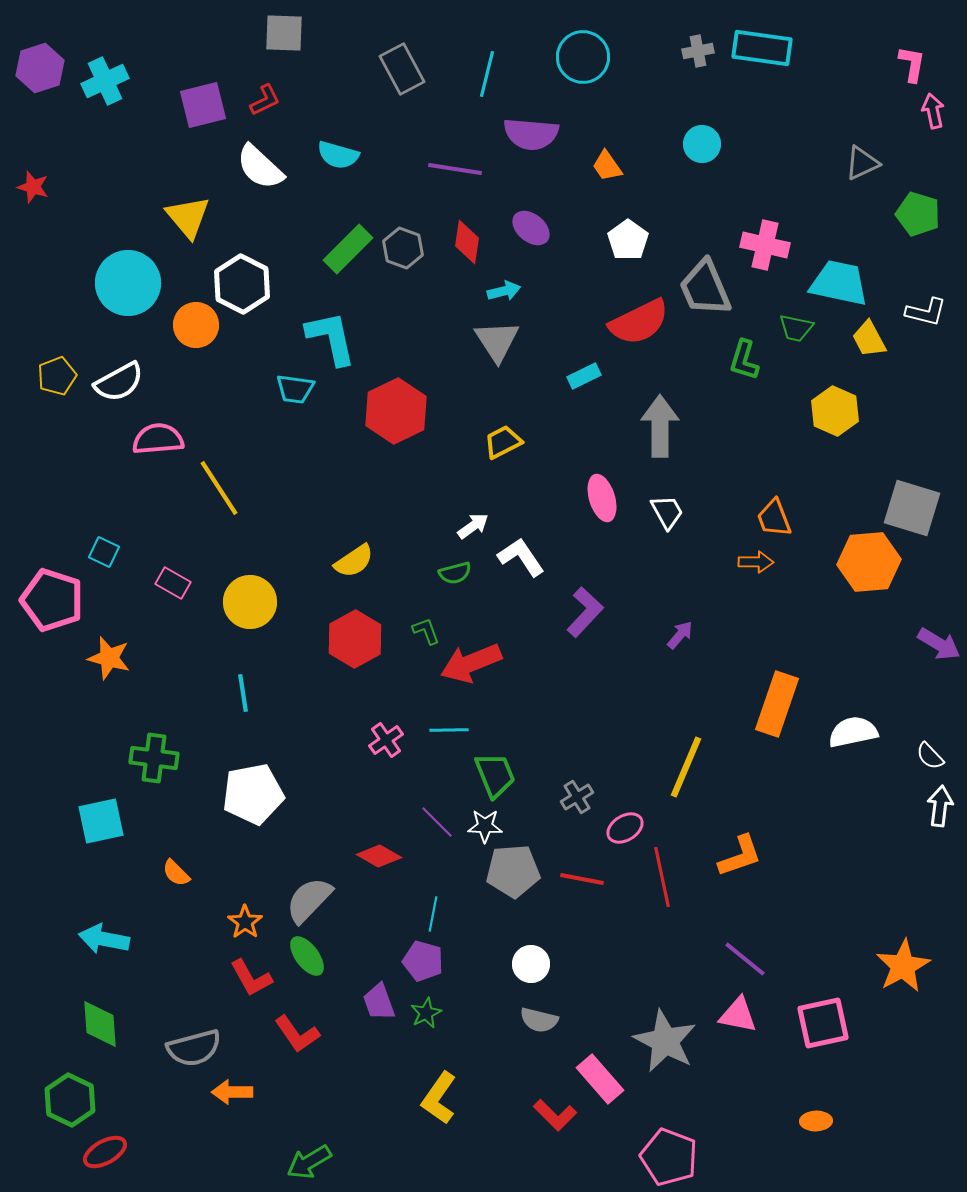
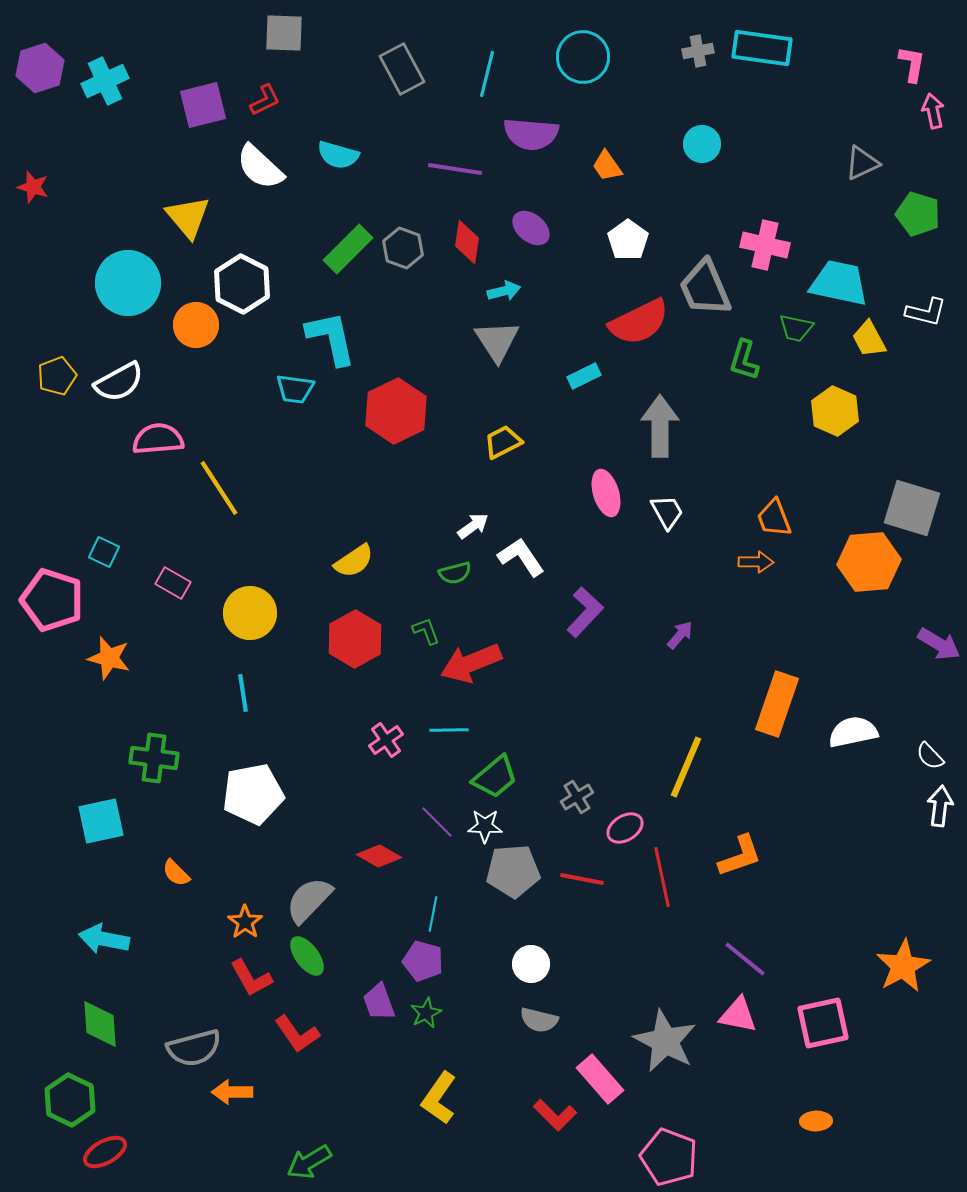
pink ellipse at (602, 498): moved 4 px right, 5 px up
yellow circle at (250, 602): moved 11 px down
green trapezoid at (495, 775): moved 2 px down; rotated 72 degrees clockwise
